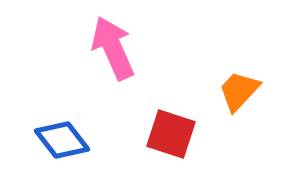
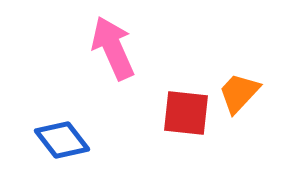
orange trapezoid: moved 2 px down
red square: moved 15 px right, 21 px up; rotated 12 degrees counterclockwise
